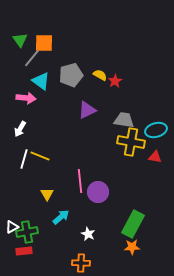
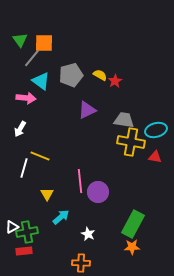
white line: moved 9 px down
